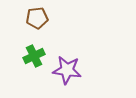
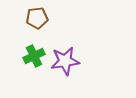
purple star: moved 2 px left, 9 px up; rotated 16 degrees counterclockwise
